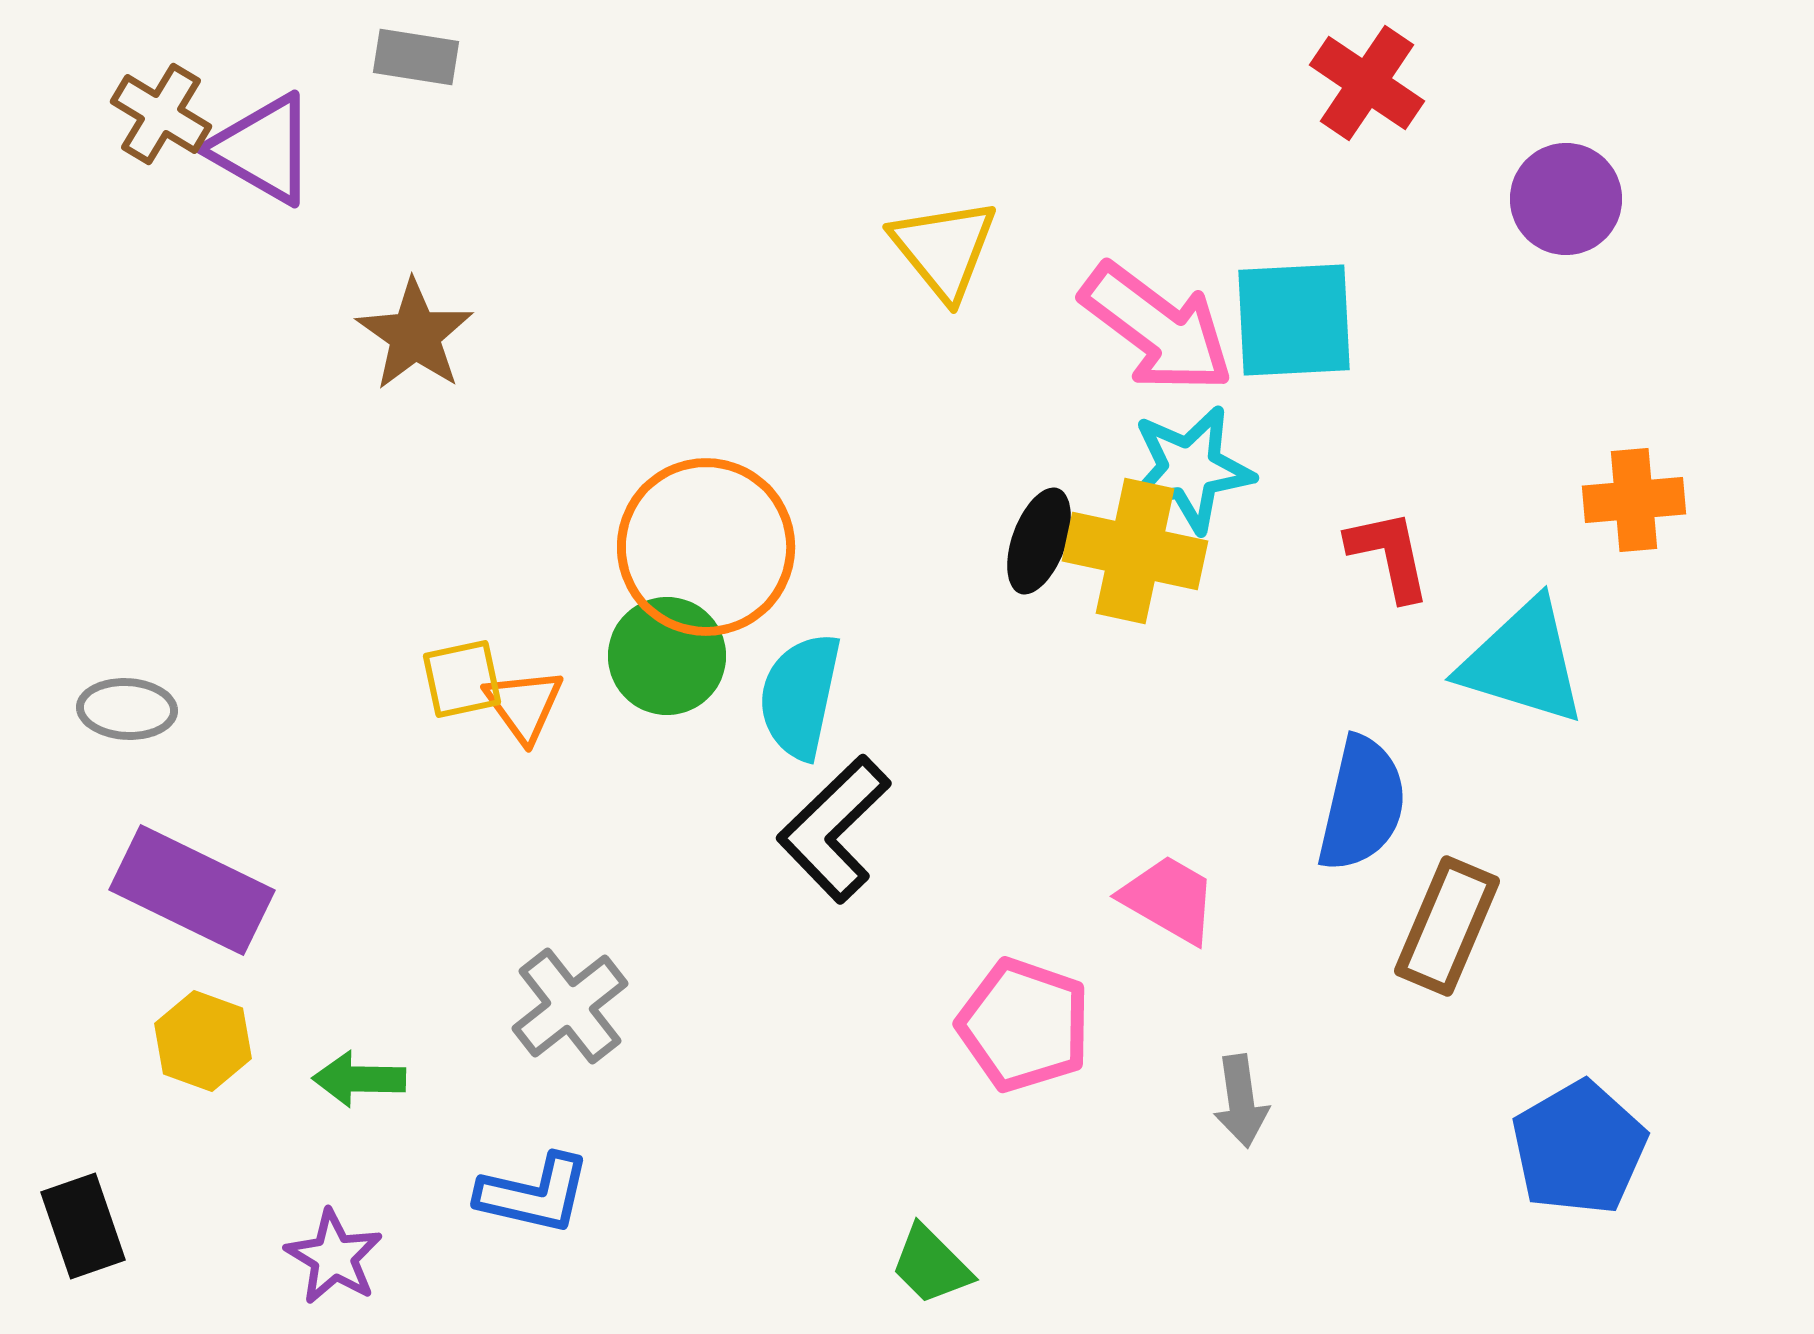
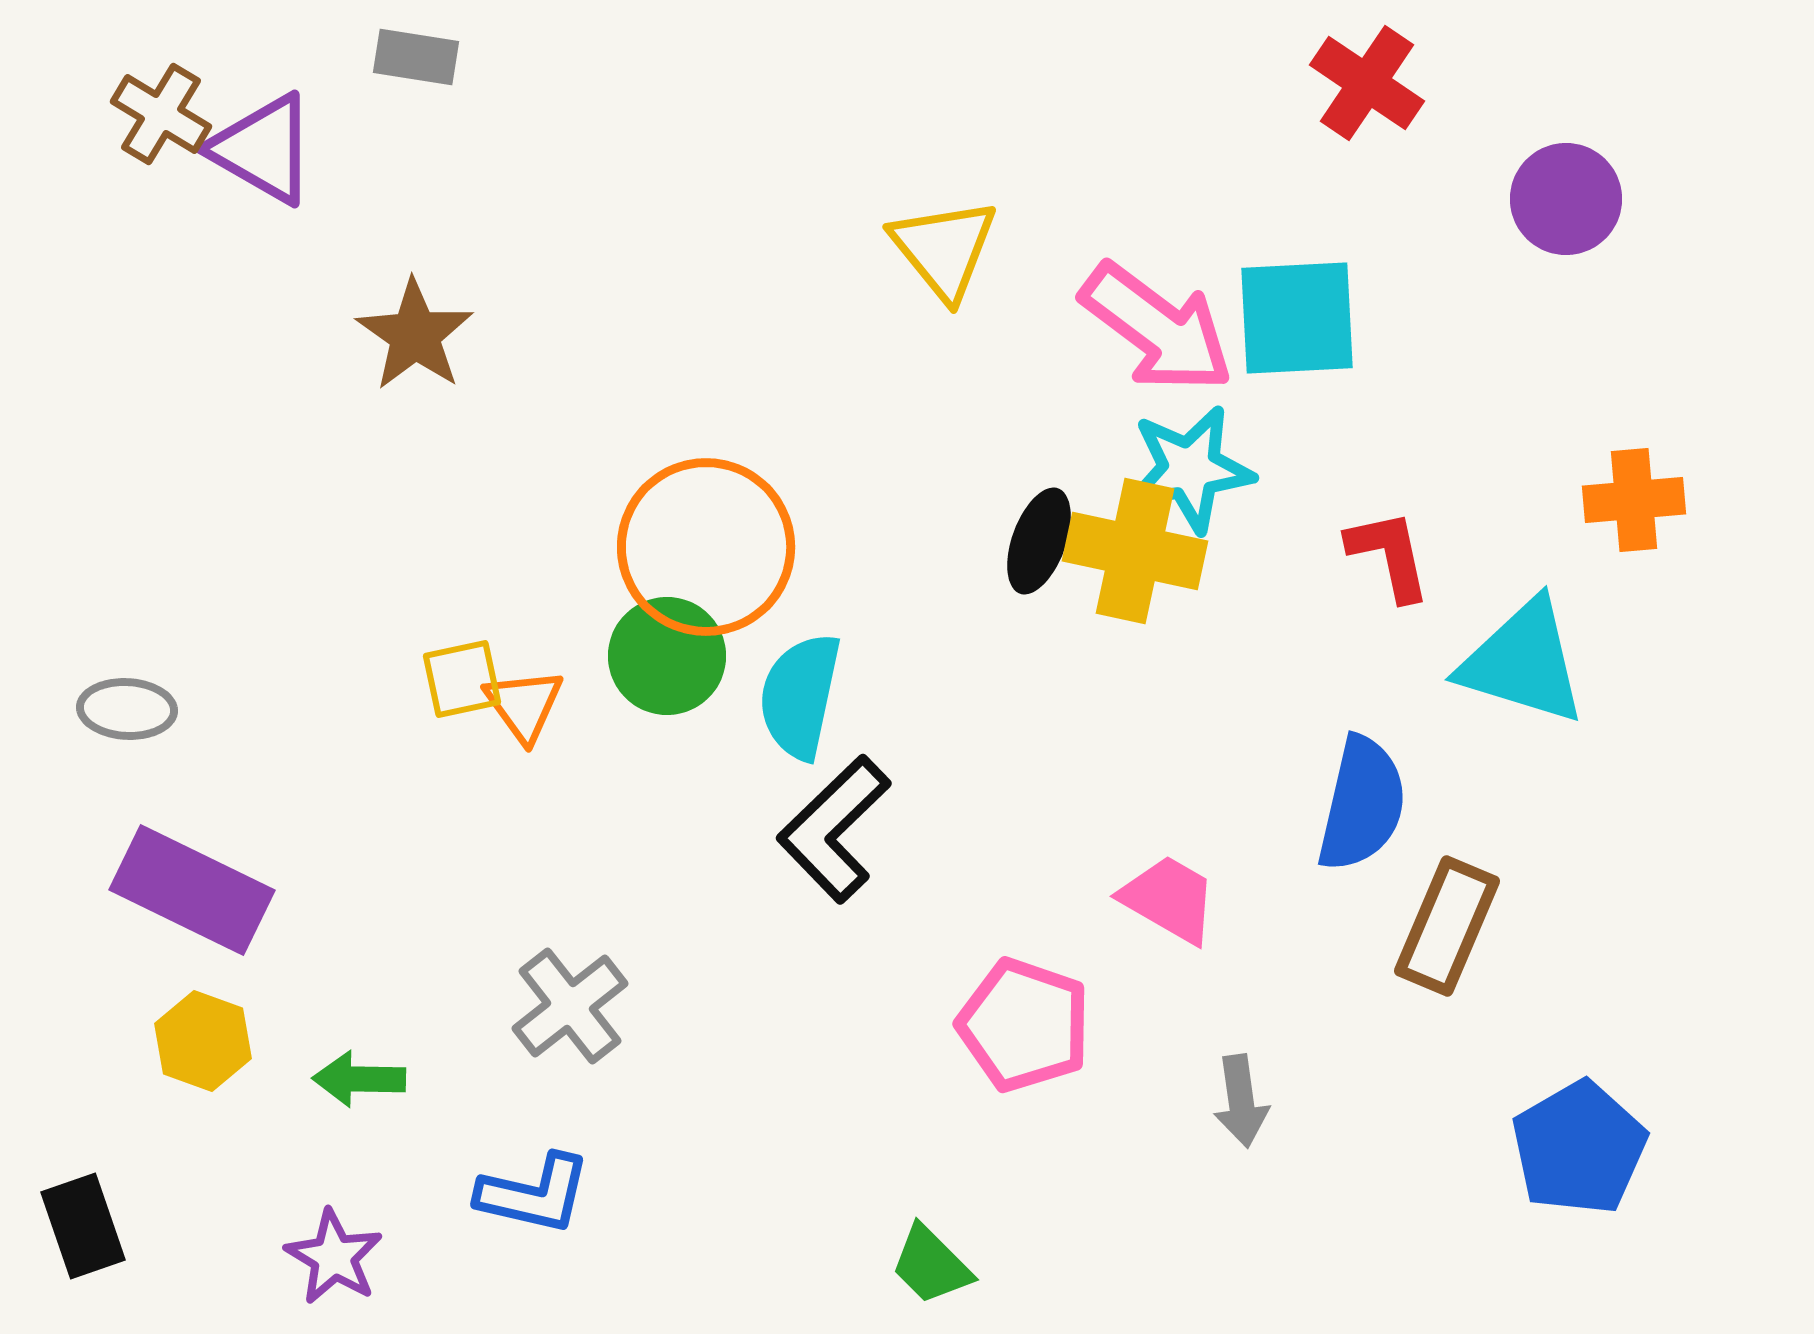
cyan square: moved 3 px right, 2 px up
